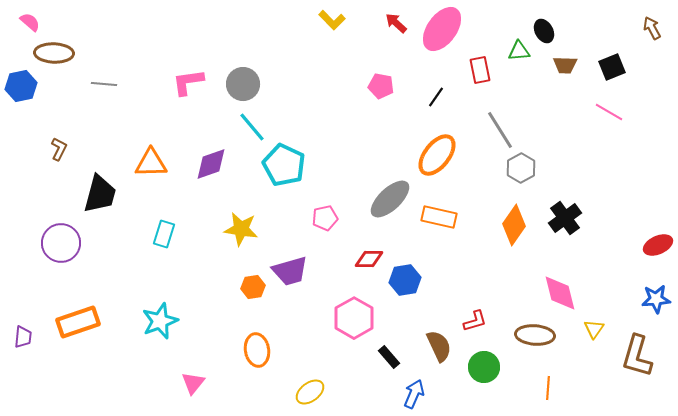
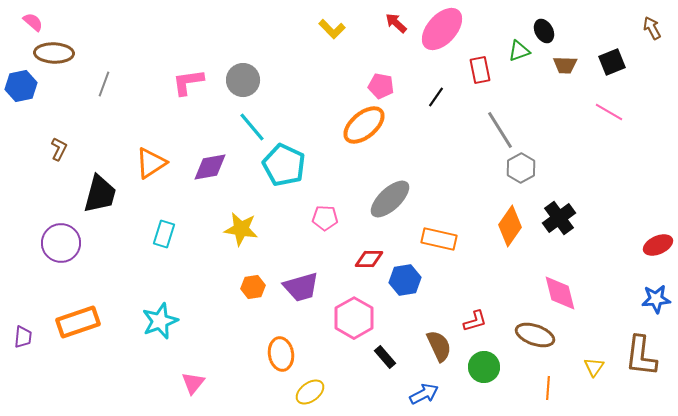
yellow L-shape at (332, 20): moved 9 px down
pink semicircle at (30, 22): moved 3 px right
pink ellipse at (442, 29): rotated 6 degrees clockwise
green triangle at (519, 51): rotated 15 degrees counterclockwise
black square at (612, 67): moved 5 px up
gray line at (104, 84): rotated 75 degrees counterclockwise
gray circle at (243, 84): moved 4 px up
orange ellipse at (437, 155): moved 73 px left, 30 px up; rotated 12 degrees clockwise
orange triangle at (151, 163): rotated 32 degrees counterclockwise
purple diamond at (211, 164): moved 1 px left, 3 px down; rotated 9 degrees clockwise
orange rectangle at (439, 217): moved 22 px down
pink pentagon at (325, 218): rotated 15 degrees clockwise
black cross at (565, 218): moved 6 px left
orange diamond at (514, 225): moved 4 px left, 1 px down
purple trapezoid at (290, 271): moved 11 px right, 16 px down
yellow triangle at (594, 329): moved 38 px down
brown ellipse at (535, 335): rotated 15 degrees clockwise
orange ellipse at (257, 350): moved 24 px right, 4 px down
brown L-shape at (637, 356): moved 4 px right; rotated 9 degrees counterclockwise
black rectangle at (389, 357): moved 4 px left
blue arrow at (414, 394): moved 10 px right; rotated 40 degrees clockwise
